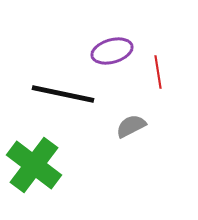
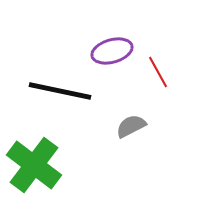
red line: rotated 20 degrees counterclockwise
black line: moved 3 px left, 3 px up
